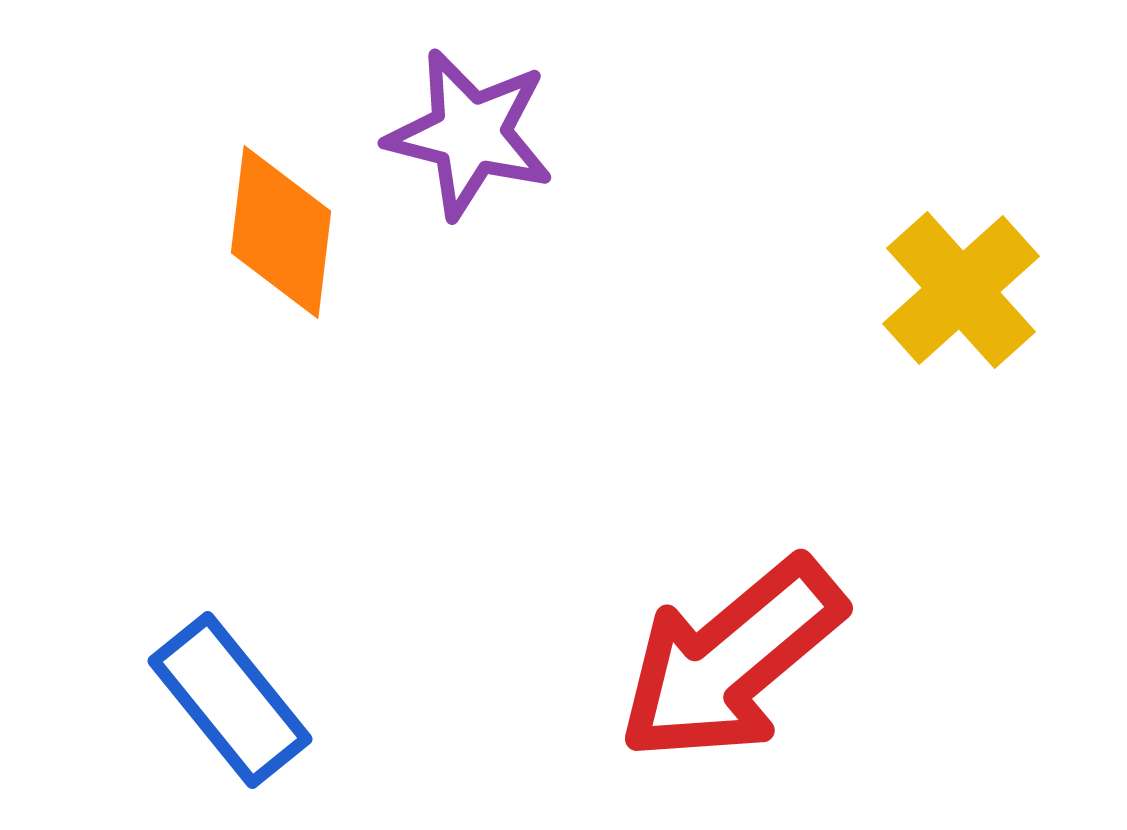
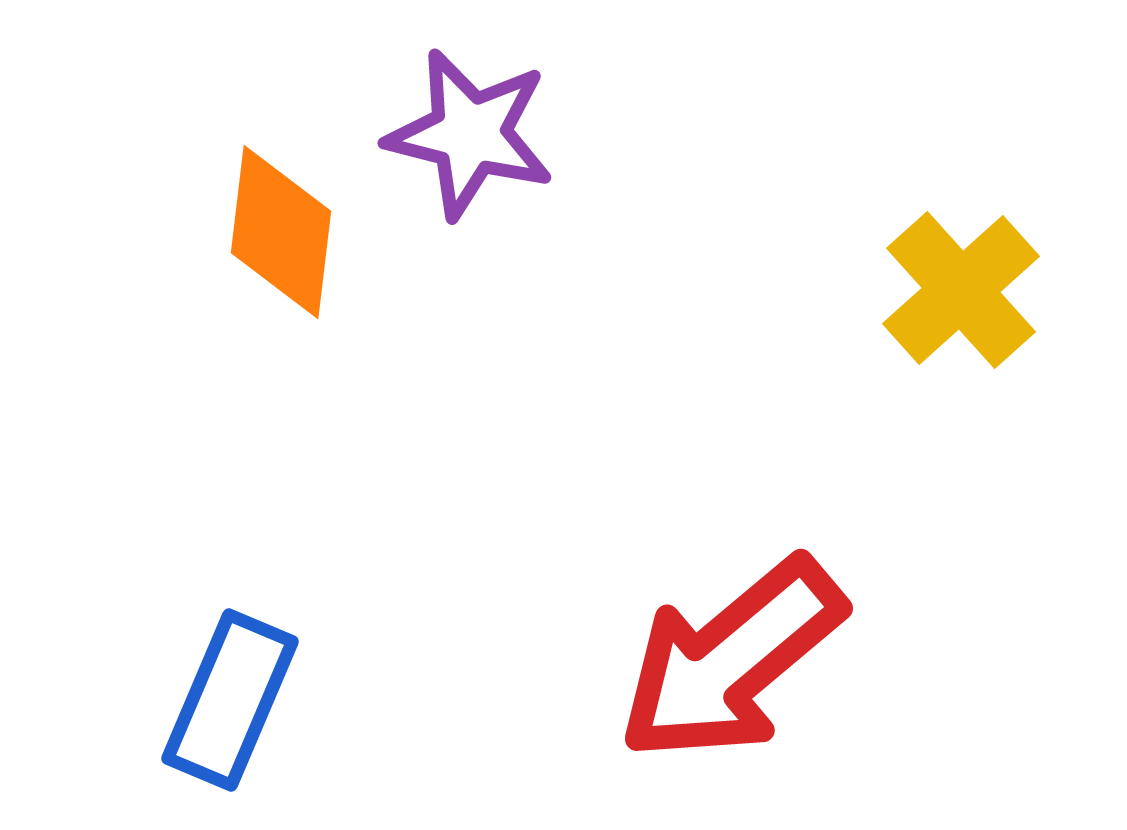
blue rectangle: rotated 62 degrees clockwise
